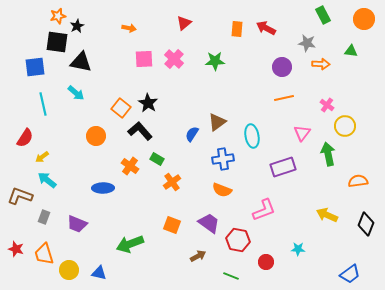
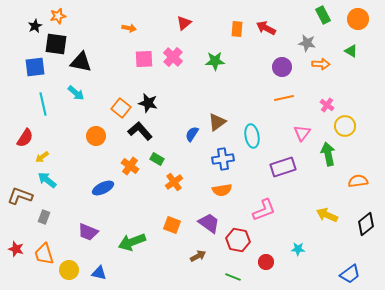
orange circle at (364, 19): moved 6 px left
black star at (77, 26): moved 42 px left
black square at (57, 42): moved 1 px left, 2 px down
green triangle at (351, 51): rotated 24 degrees clockwise
pink cross at (174, 59): moved 1 px left, 2 px up
black star at (148, 103): rotated 18 degrees counterclockwise
orange cross at (172, 182): moved 2 px right
blue ellipse at (103, 188): rotated 25 degrees counterclockwise
orange semicircle at (222, 190): rotated 30 degrees counterclockwise
purple trapezoid at (77, 224): moved 11 px right, 8 px down
black diamond at (366, 224): rotated 30 degrees clockwise
green arrow at (130, 244): moved 2 px right, 2 px up
green line at (231, 276): moved 2 px right, 1 px down
